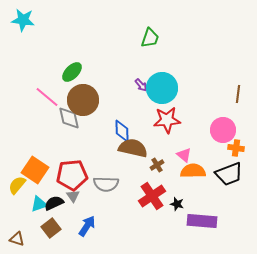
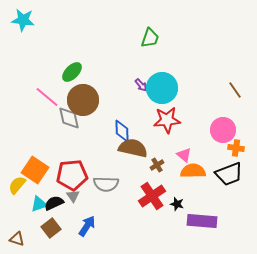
brown line: moved 3 px left, 4 px up; rotated 42 degrees counterclockwise
